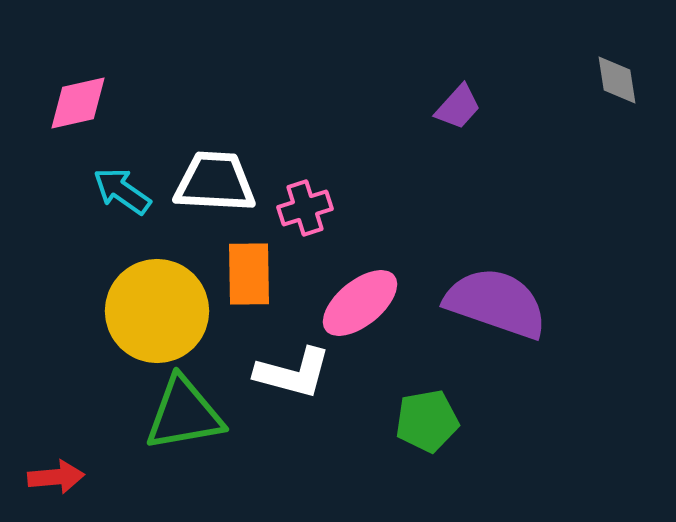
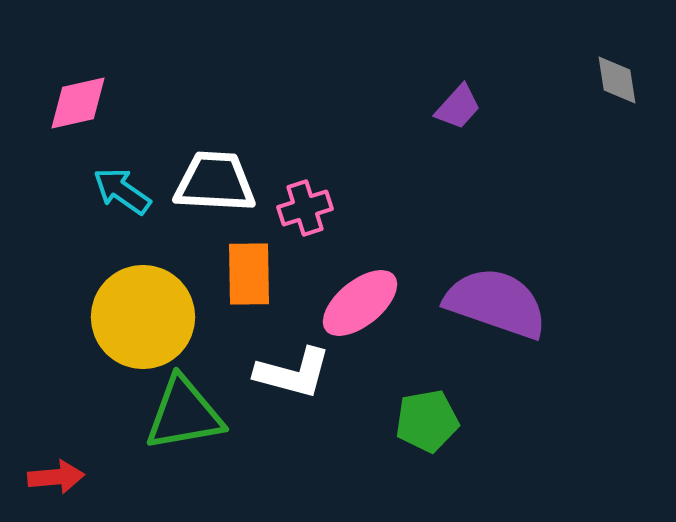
yellow circle: moved 14 px left, 6 px down
